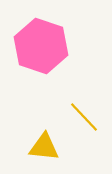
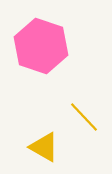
yellow triangle: rotated 24 degrees clockwise
